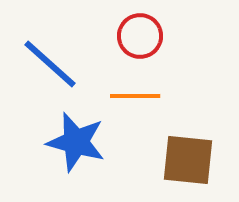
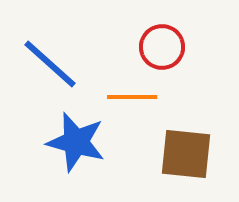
red circle: moved 22 px right, 11 px down
orange line: moved 3 px left, 1 px down
brown square: moved 2 px left, 6 px up
